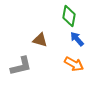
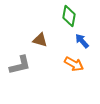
blue arrow: moved 5 px right, 2 px down
gray L-shape: moved 1 px left, 1 px up
